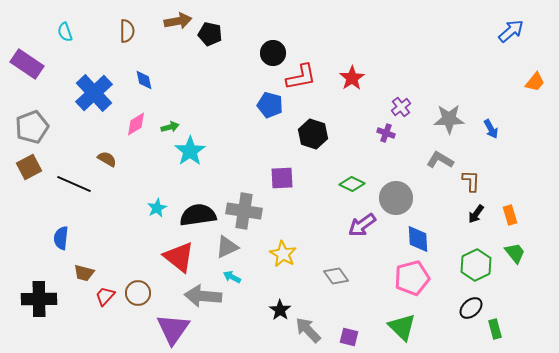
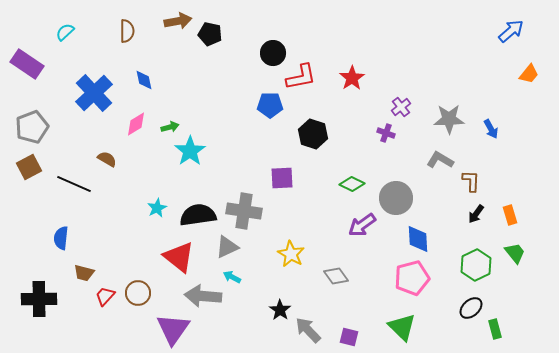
cyan semicircle at (65, 32): rotated 66 degrees clockwise
orange trapezoid at (535, 82): moved 6 px left, 8 px up
blue pentagon at (270, 105): rotated 15 degrees counterclockwise
yellow star at (283, 254): moved 8 px right
